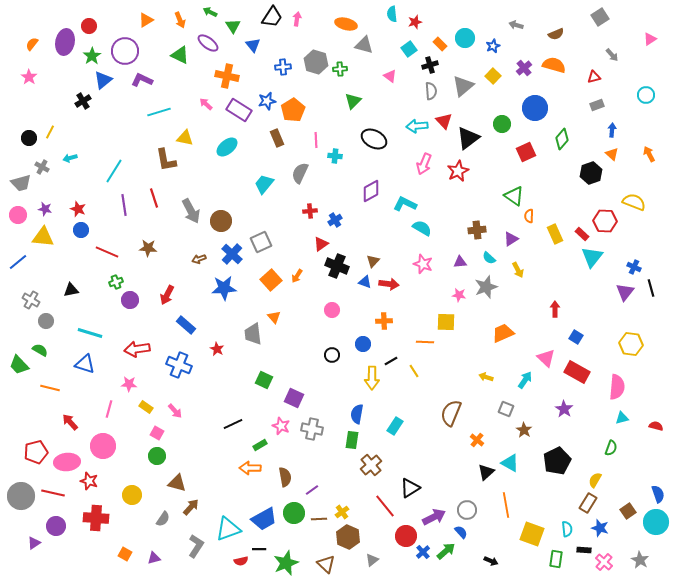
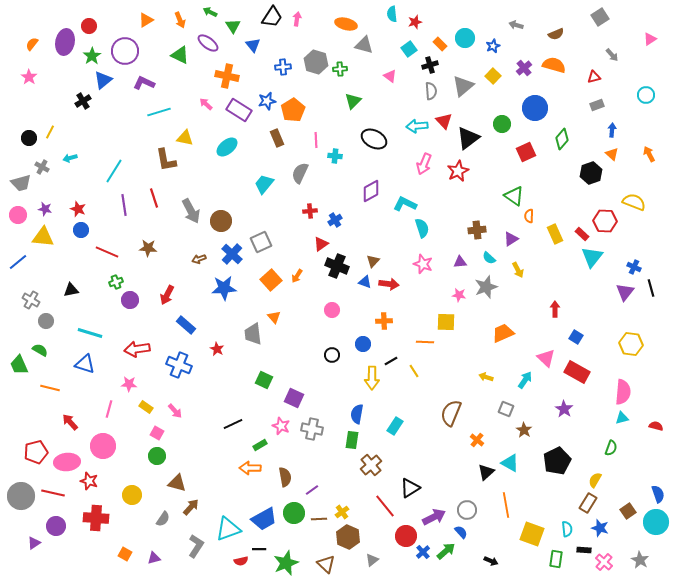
purple L-shape at (142, 80): moved 2 px right, 3 px down
cyan semicircle at (422, 228): rotated 42 degrees clockwise
green trapezoid at (19, 365): rotated 20 degrees clockwise
pink semicircle at (617, 387): moved 6 px right, 5 px down
